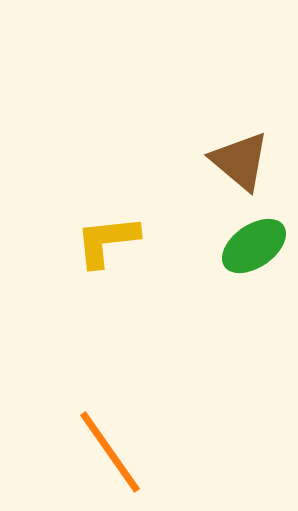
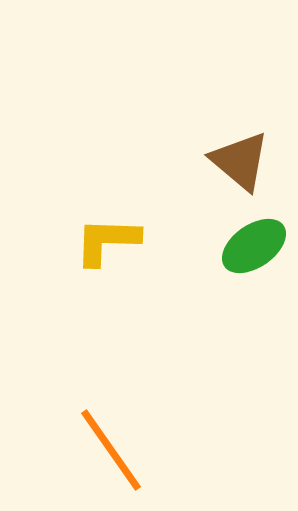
yellow L-shape: rotated 8 degrees clockwise
orange line: moved 1 px right, 2 px up
